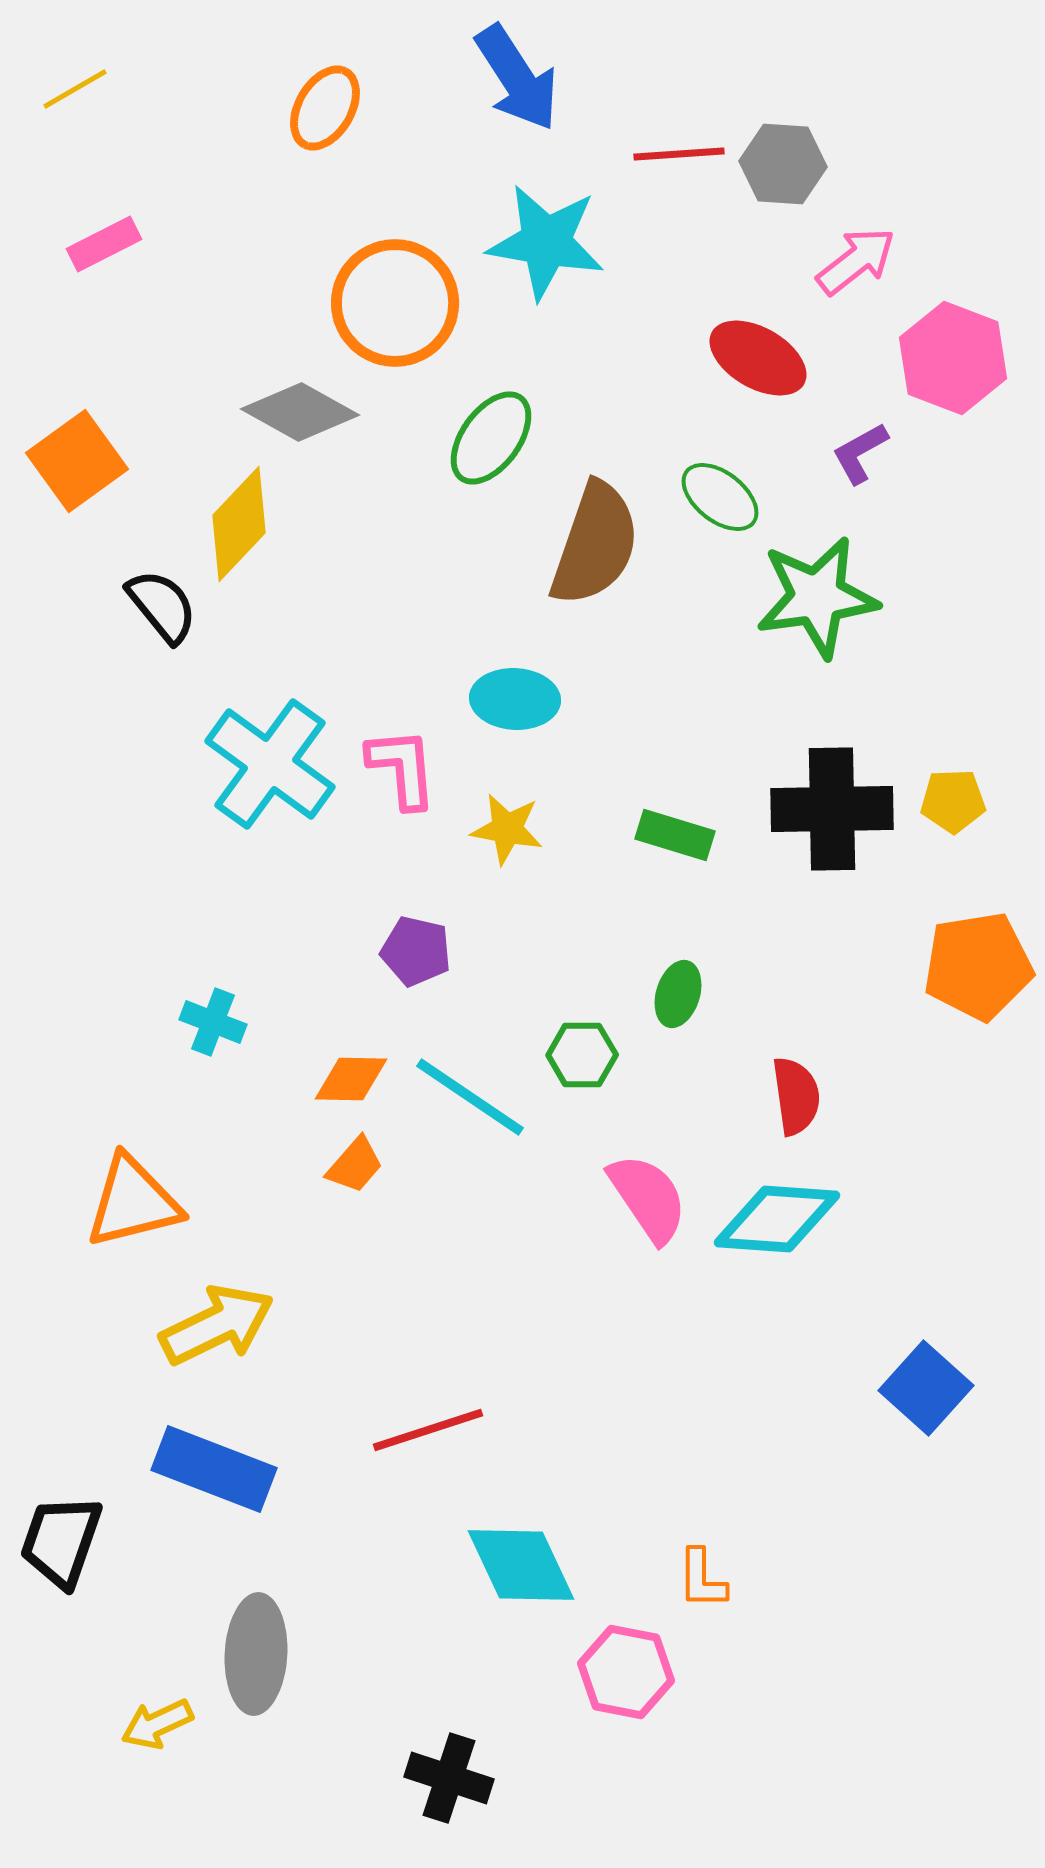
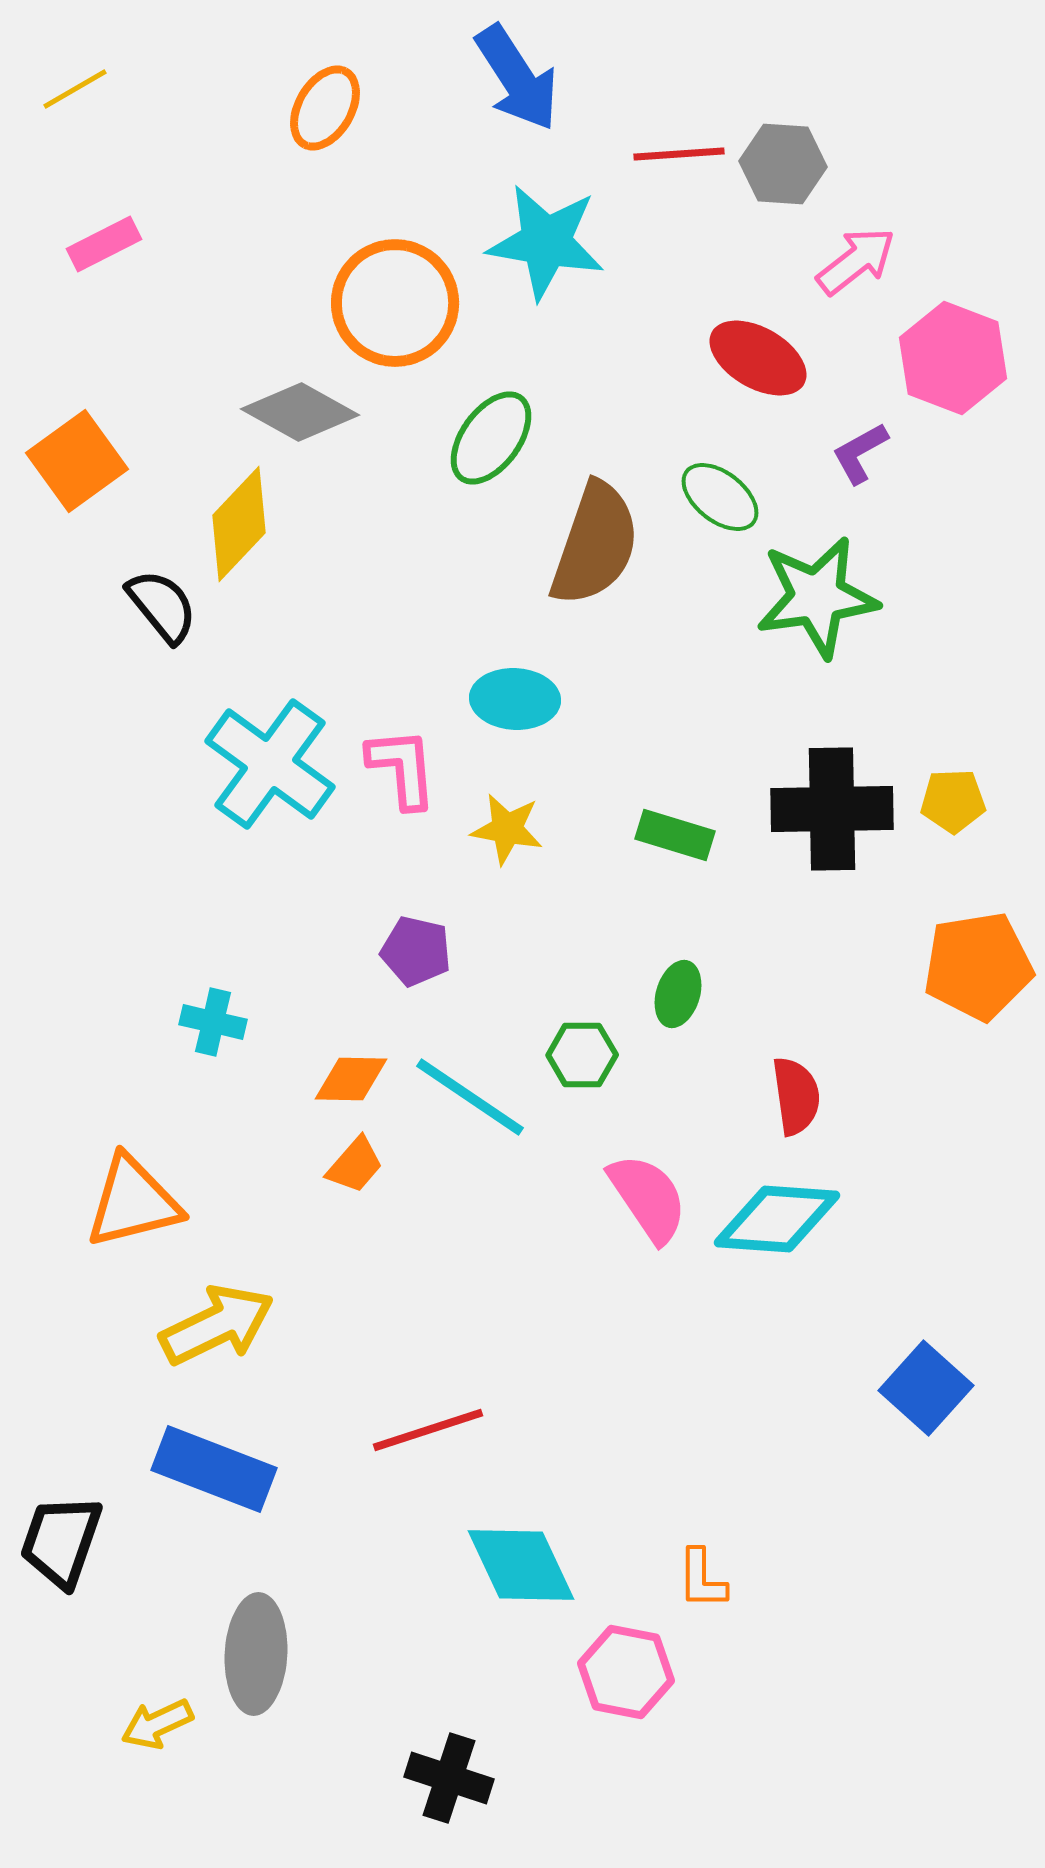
cyan cross at (213, 1022): rotated 8 degrees counterclockwise
